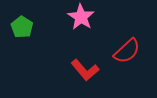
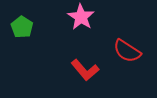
red semicircle: rotated 76 degrees clockwise
